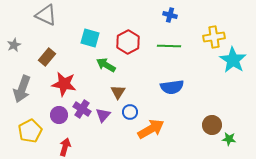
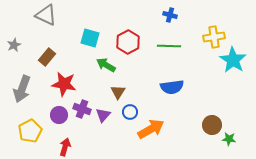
purple cross: rotated 12 degrees counterclockwise
